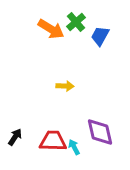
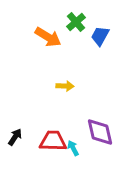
orange arrow: moved 3 px left, 8 px down
cyan arrow: moved 1 px left, 1 px down
